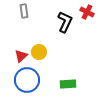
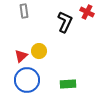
yellow circle: moved 1 px up
